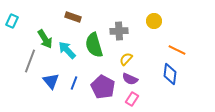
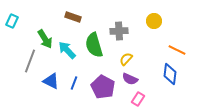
blue triangle: rotated 24 degrees counterclockwise
pink rectangle: moved 6 px right
